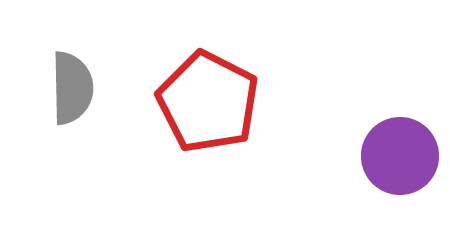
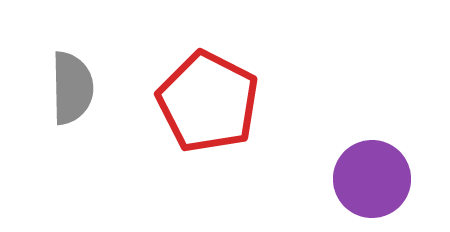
purple circle: moved 28 px left, 23 px down
